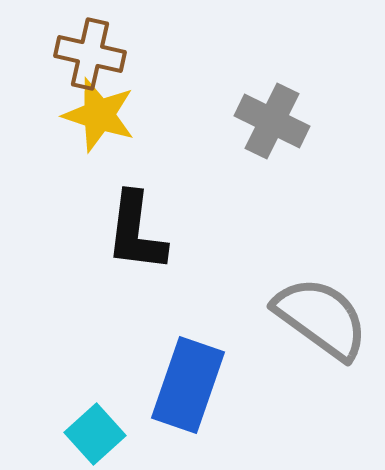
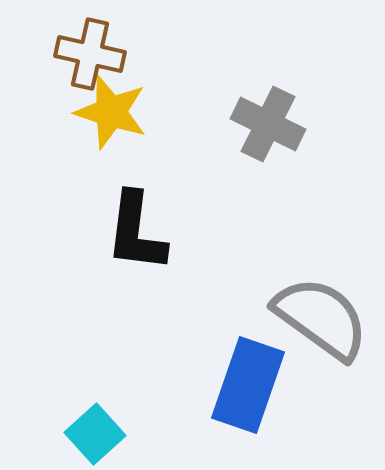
yellow star: moved 12 px right, 3 px up
gray cross: moved 4 px left, 3 px down
blue rectangle: moved 60 px right
